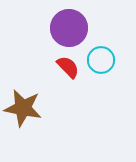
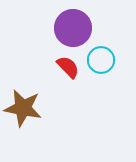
purple circle: moved 4 px right
